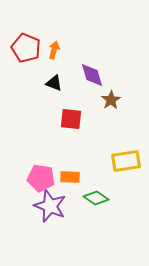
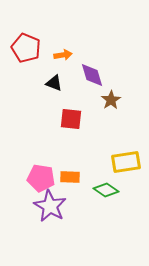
orange arrow: moved 9 px right, 5 px down; rotated 66 degrees clockwise
yellow rectangle: moved 1 px down
green diamond: moved 10 px right, 8 px up
purple star: rotated 8 degrees clockwise
